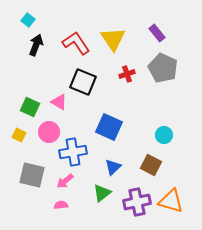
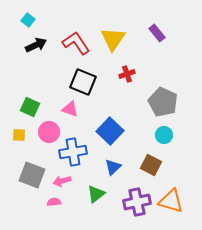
yellow triangle: rotated 8 degrees clockwise
black arrow: rotated 45 degrees clockwise
gray pentagon: moved 34 px down
pink triangle: moved 11 px right, 7 px down; rotated 12 degrees counterclockwise
blue square: moved 1 px right, 4 px down; rotated 20 degrees clockwise
yellow square: rotated 24 degrees counterclockwise
gray square: rotated 8 degrees clockwise
pink arrow: moved 3 px left; rotated 24 degrees clockwise
green triangle: moved 6 px left, 1 px down
pink semicircle: moved 7 px left, 3 px up
